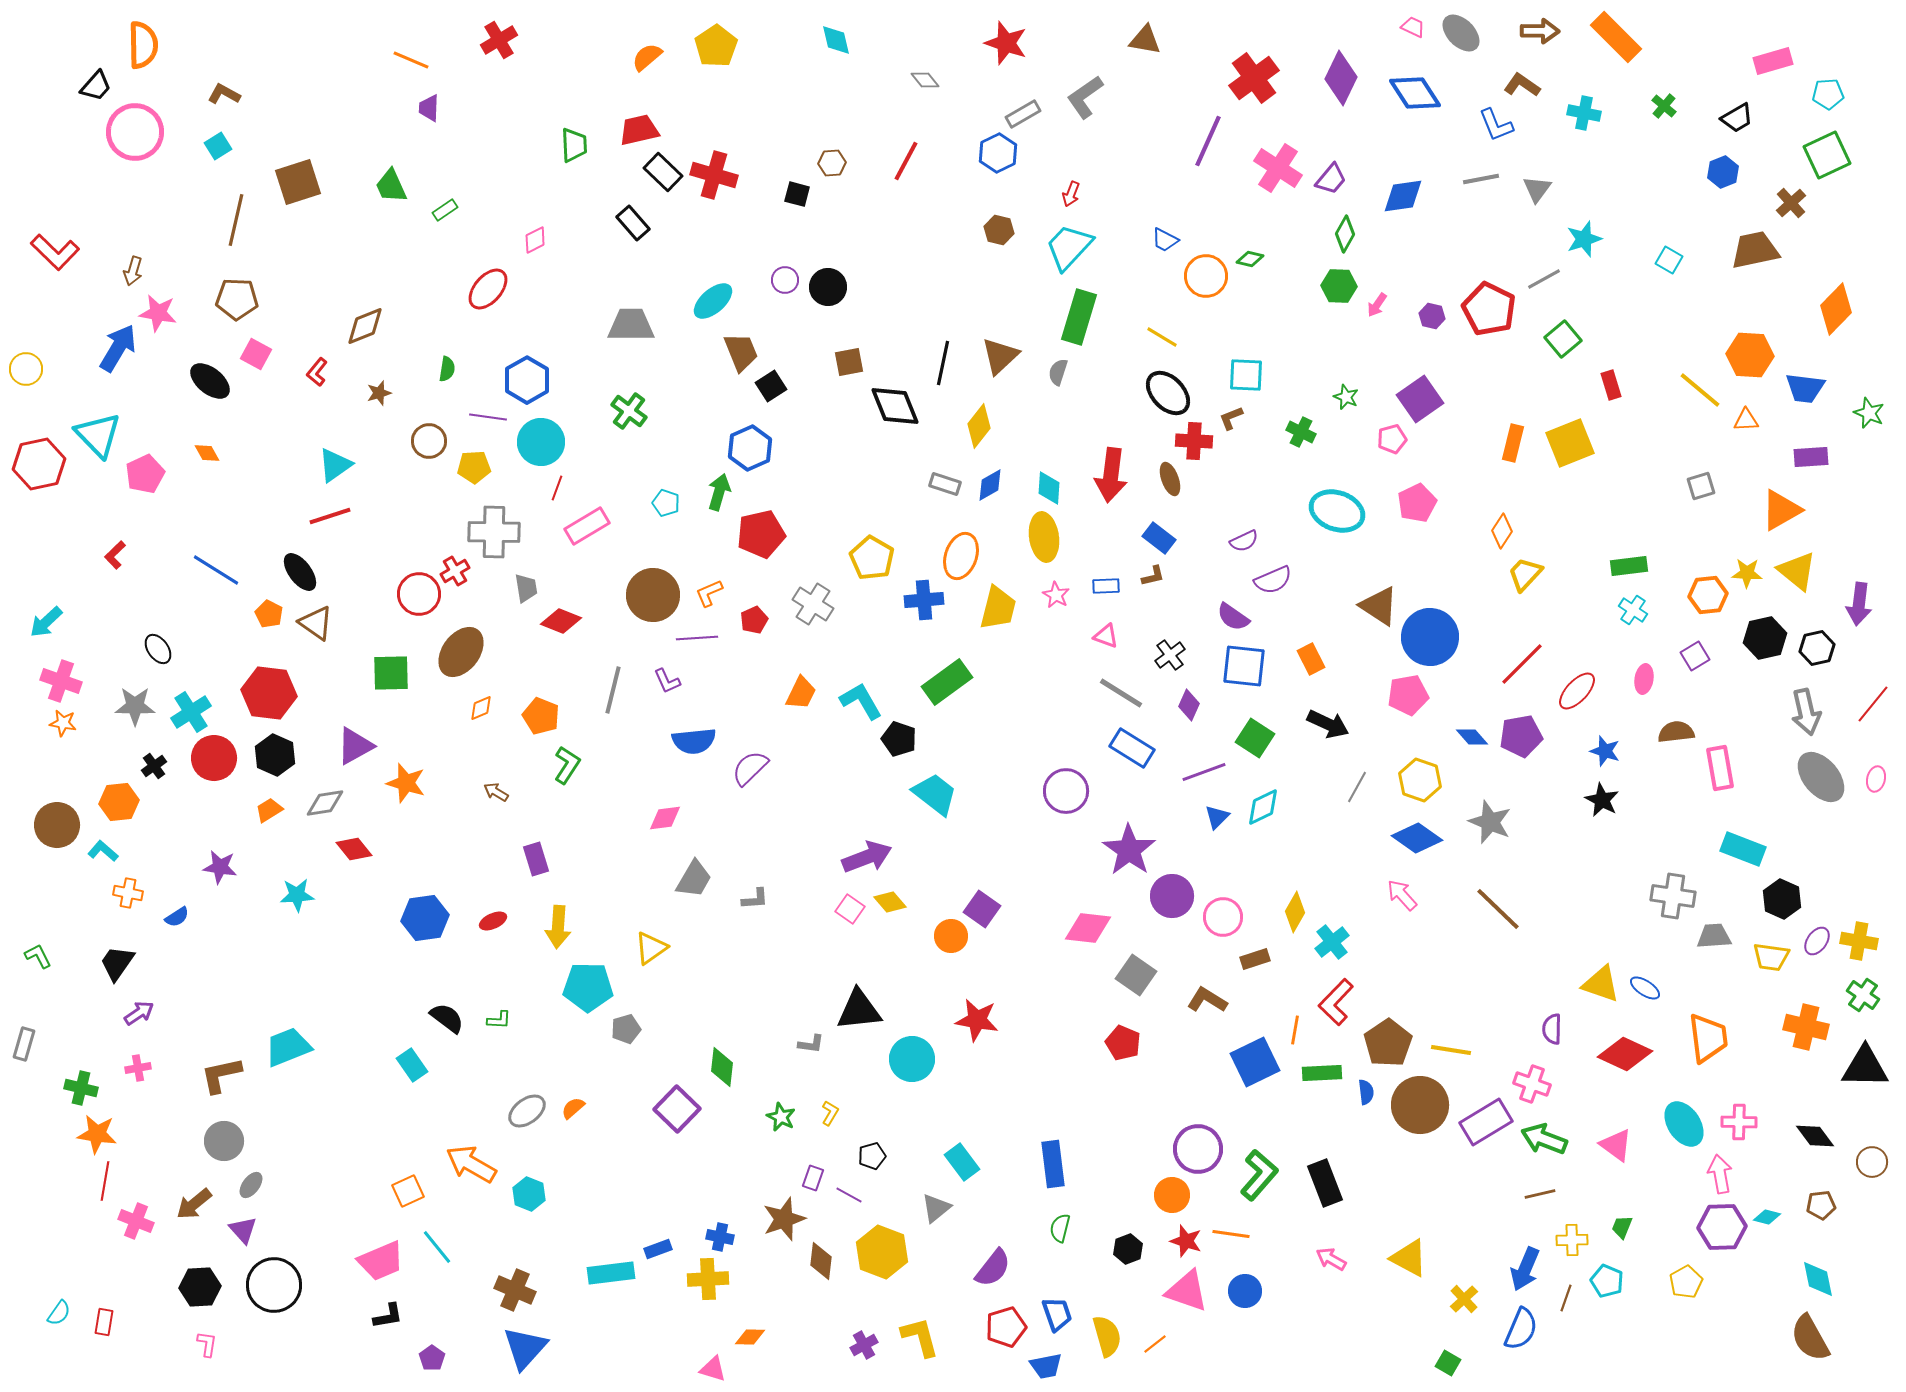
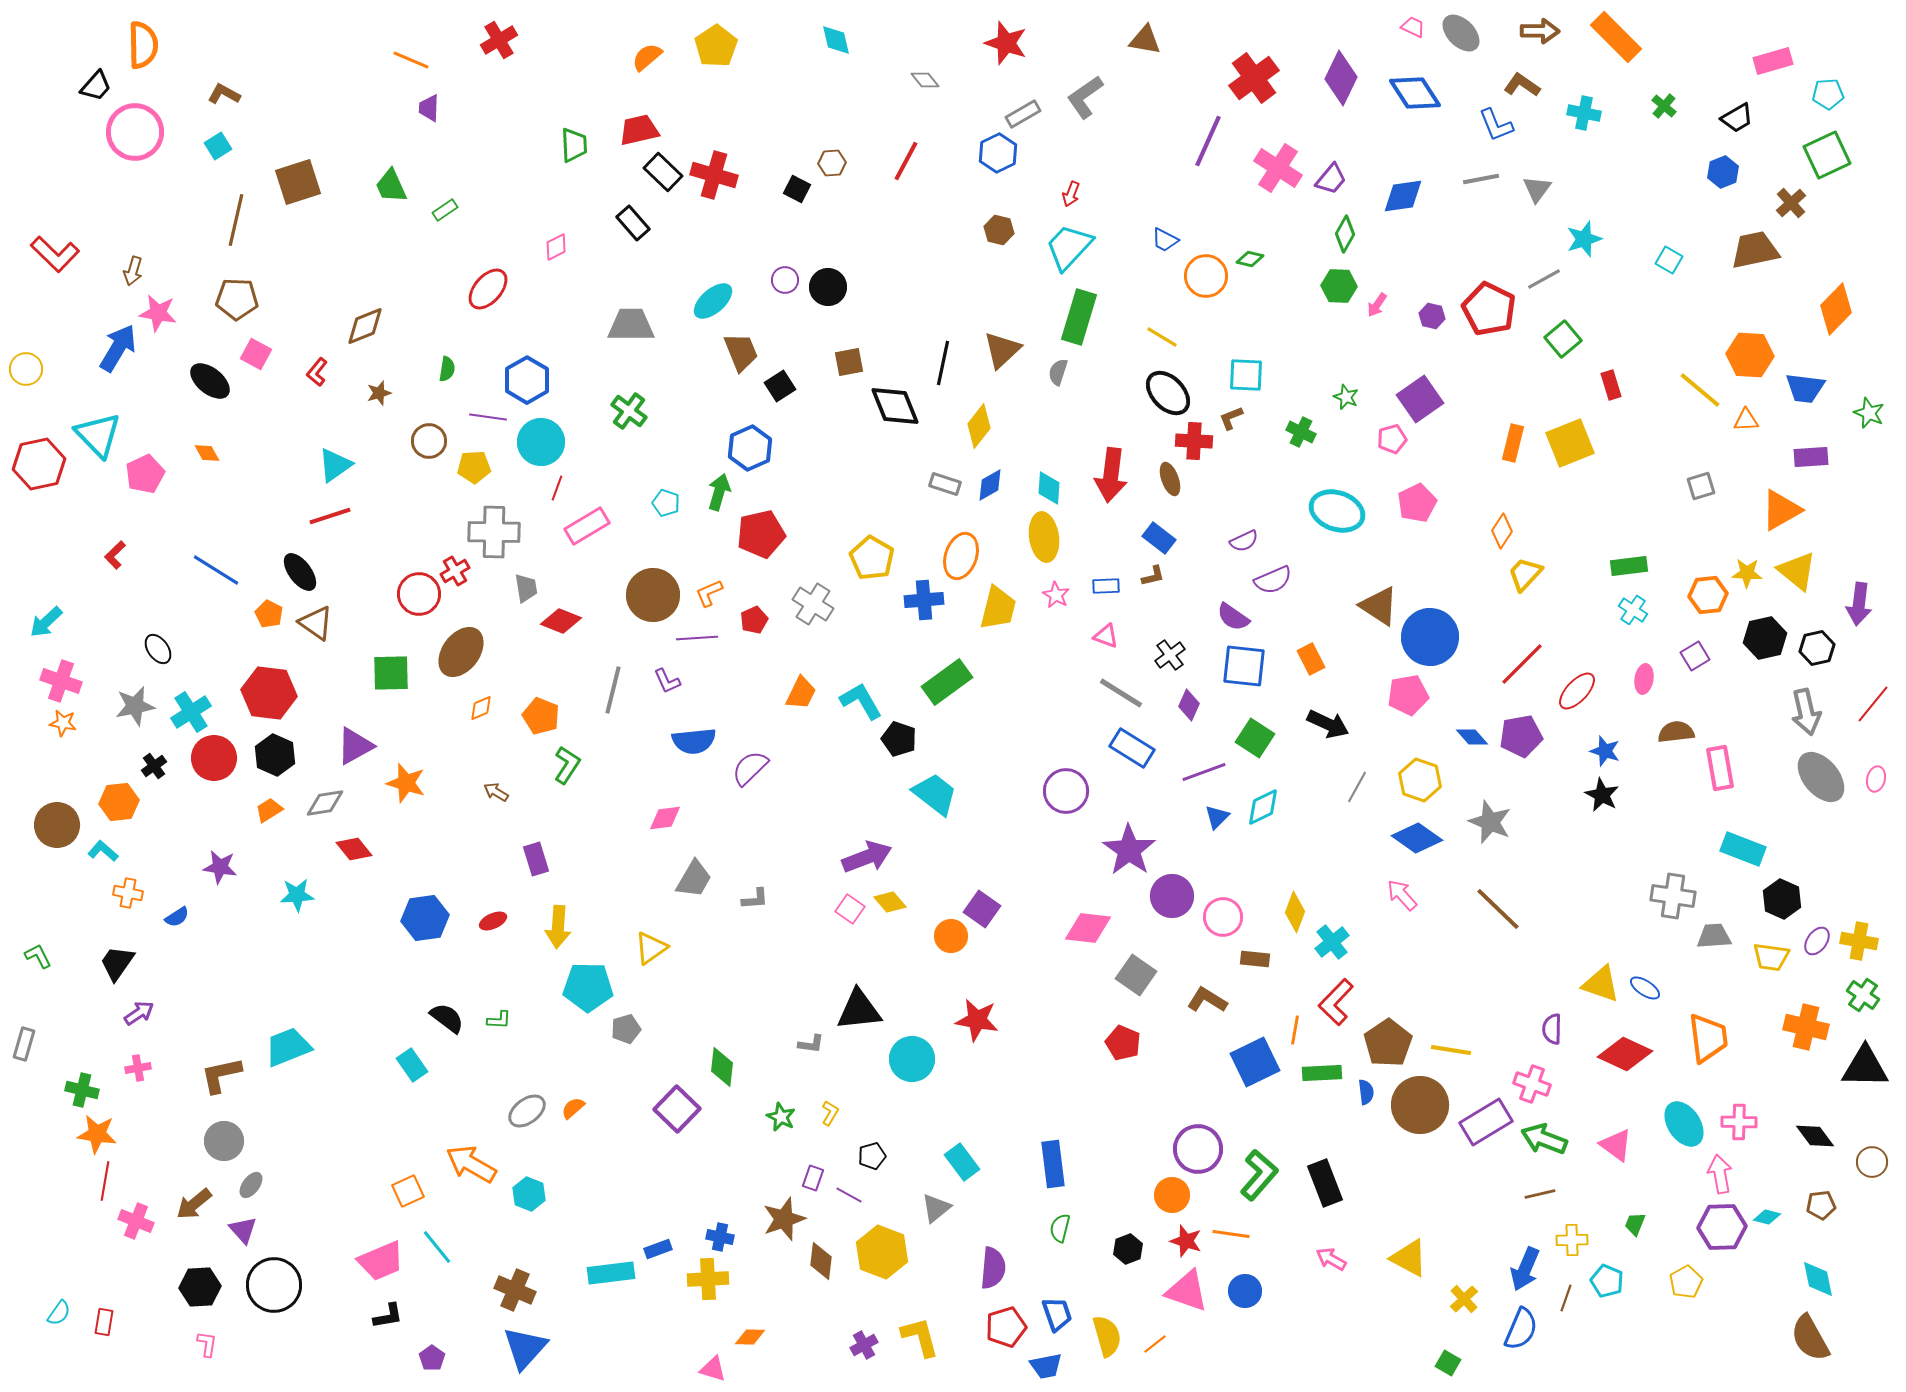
black square at (797, 194): moved 5 px up; rotated 12 degrees clockwise
pink diamond at (535, 240): moved 21 px right, 7 px down
red L-shape at (55, 252): moved 2 px down
brown triangle at (1000, 356): moved 2 px right, 6 px up
black square at (771, 386): moved 9 px right
gray star at (135, 706): rotated 12 degrees counterclockwise
black star at (1602, 800): moved 5 px up
yellow diamond at (1295, 912): rotated 9 degrees counterclockwise
brown rectangle at (1255, 959): rotated 24 degrees clockwise
green cross at (81, 1088): moved 1 px right, 2 px down
green trapezoid at (1622, 1227): moved 13 px right, 3 px up
purple semicircle at (993, 1268): rotated 33 degrees counterclockwise
